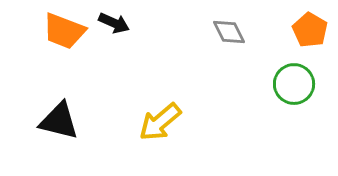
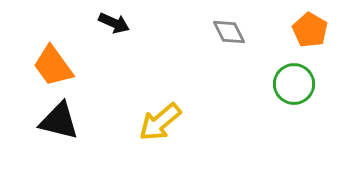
orange trapezoid: moved 11 px left, 35 px down; rotated 33 degrees clockwise
